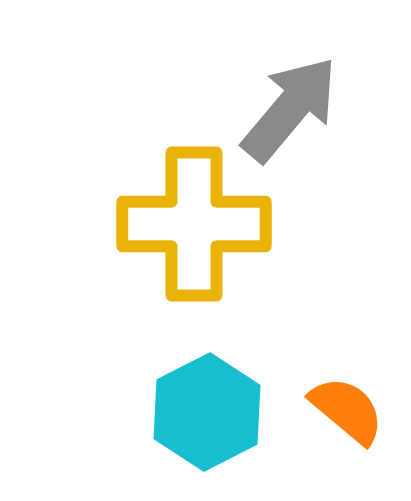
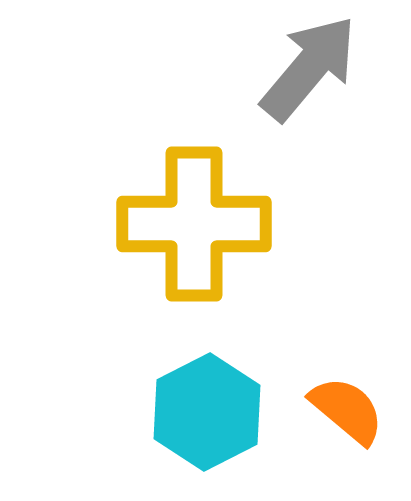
gray arrow: moved 19 px right, 41 px up
